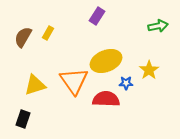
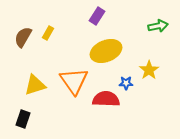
yellow ellipse: moved 10 px up
